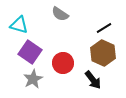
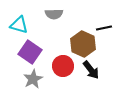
gray semicircle: moved 6 px left; rotated 36 degrees counterclockwise
black line: rotated 21 degrees clockwise
brown hexagon: moved 20 px left, 9 px up
red circle: moved 3 px down
black arrow: moved 2 px left, 10 px up
